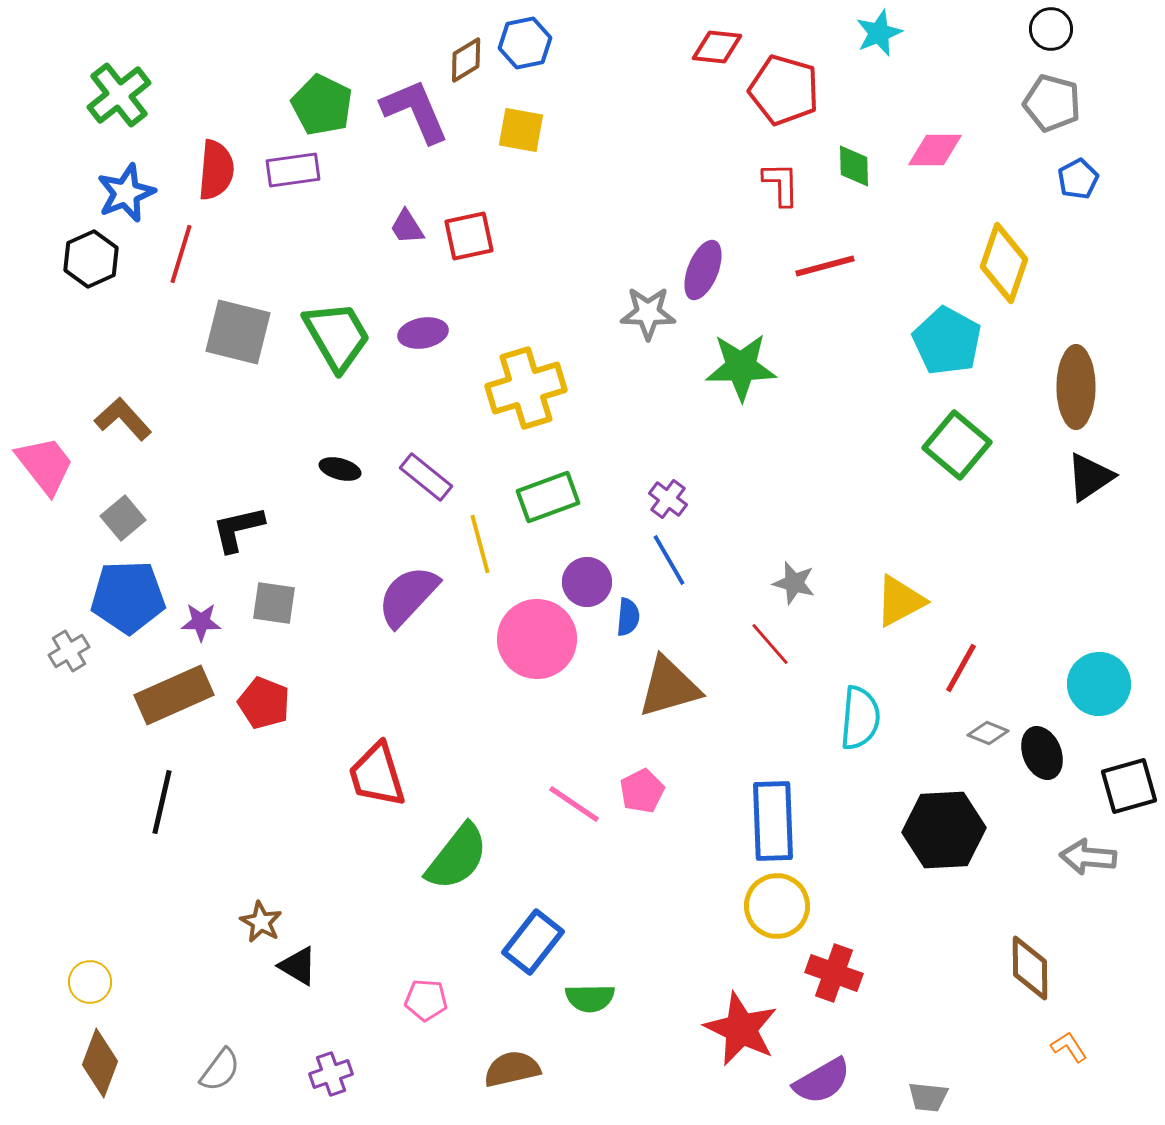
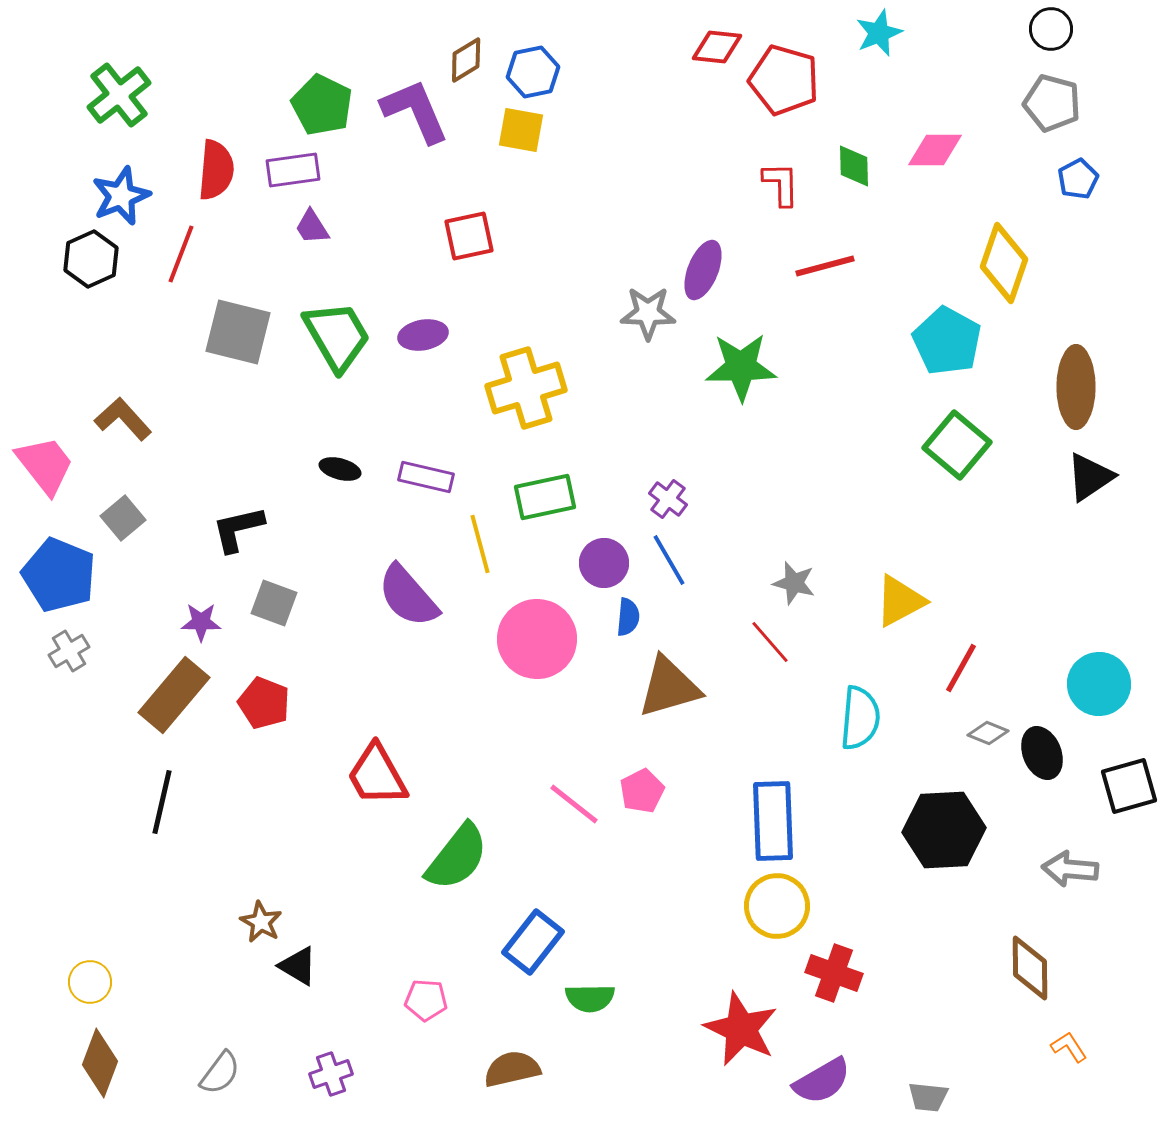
blue hexagon at (525, 43): moved 8 px right, 29 px down
red pentagon at (784, 90): moved 10 px up
blue star at (126, 193): moved 5 px left, 3 px down
purple trapezoid at (407, 227): moved 95 px left
red line at (181, 254): rotated 4 degrees clockwise
purple ellipse at (423, 333): moved 2 px down
purple rectangle at (426, 477): rotated 26 degrees counterclockwise
green rectangle at (548, 497): moved 3 px left; rotated 8 degrees clockwise
purple circle at (587, 582): moved 17 px right, 19 px up
purple semicircle at (408, 596): rotated 84 degrees counterclockwise
blue pentagon at (128, 597): moved 69 px left, 22 px up; rotated 24 degrees clockwise
gray square at (274, 603): rotated 12 degrees clockwise
red line at (770, 644): moved 2 px up
brown rectangle at (174, 695): rotated 26 degrees counterclockwise
red trapezoid at (377, 775): rotated 12 degrees counterclockwise
pink line at (574, 804): rotated 4 degrees clockwise
gray arrow at (1088, 857): moved 18 px left, 12 px down
gray semicircle at (220, 1070): moved 3 px down
